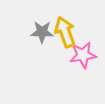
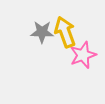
pink star: rotated 12 degrees counterclockwise
